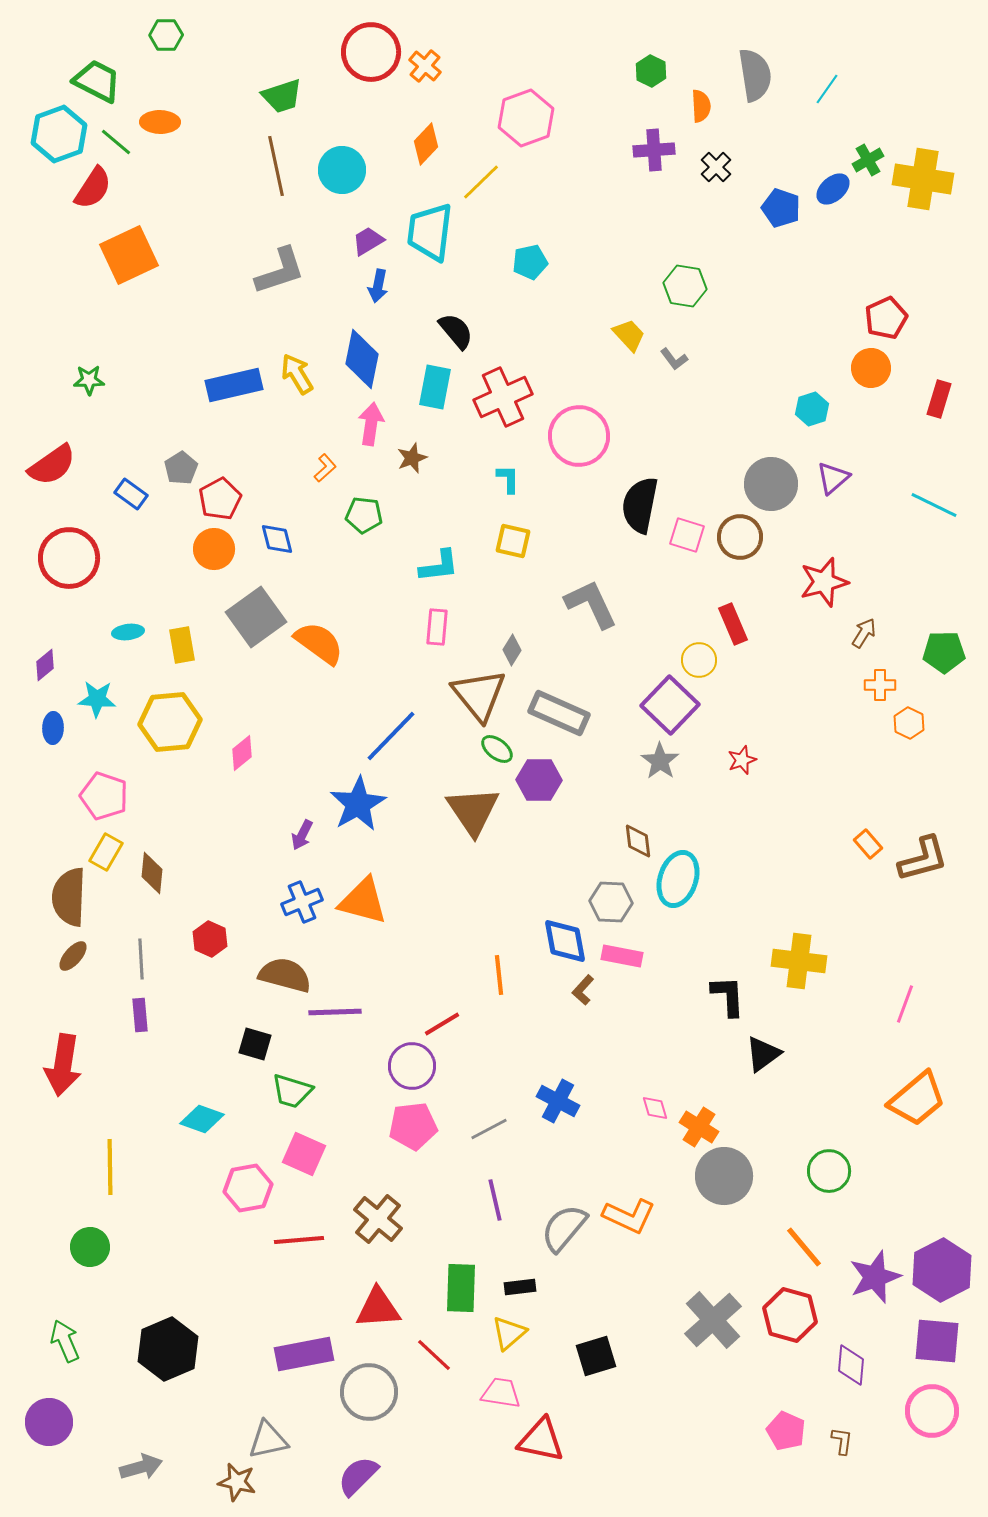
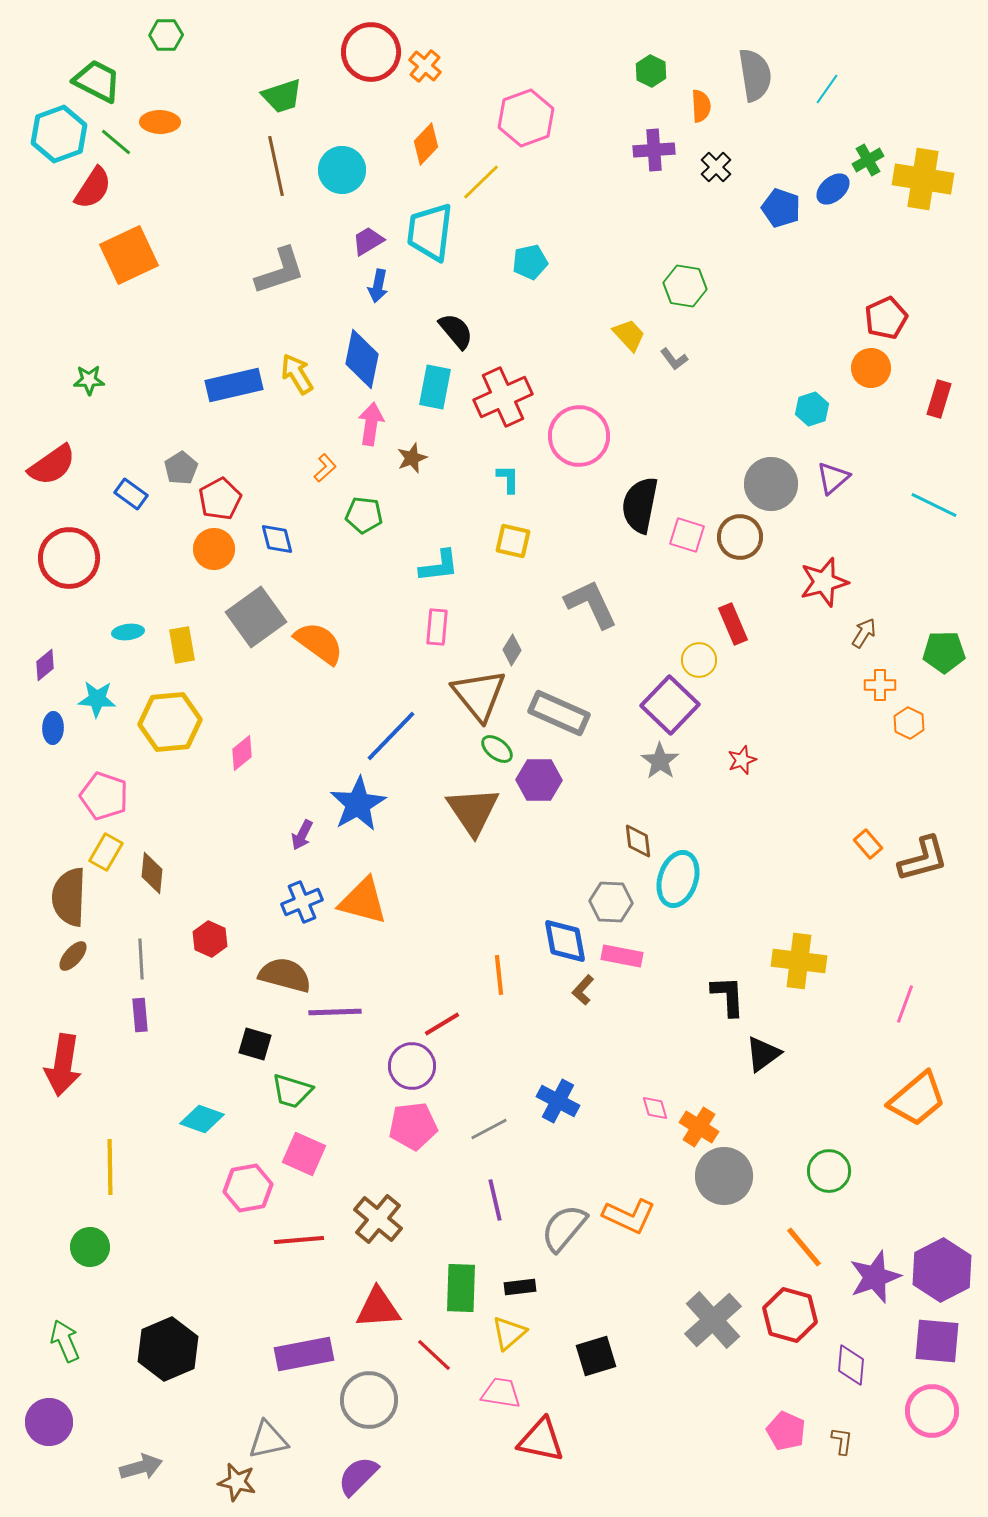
gray circle at (369, 1392): moved 8 px down
